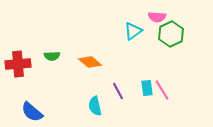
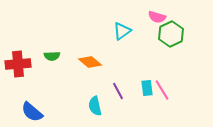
pink semicircle: rotated 12 degrees clockwise
cyan triangle: moved 11 px left
